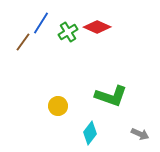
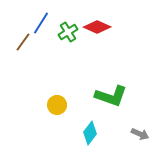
yellow circle: moved 1 px left, 1 px up
